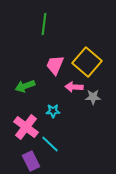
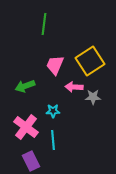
yellow square: moved 3 px right, 1 px up; rotated 16 degrees clockwise
cyan line: moved 3 px right, 4 px up; rotated 42 degrees clockwise
